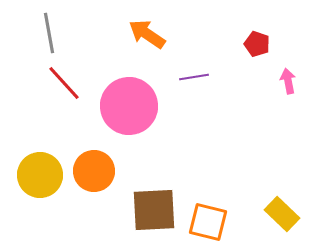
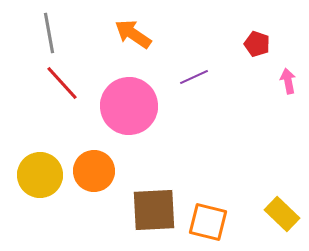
orange arrow: moved 14 px left
purple line: rotated 16 degrees counterclockwise
red line: moved 2 px left
